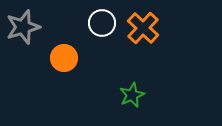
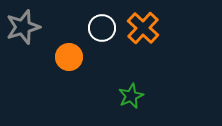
white circle: moved 5 px down
orange circle: moved 5 px right, 1 px up
green star: moved 1 px left, 1 px down
